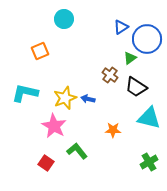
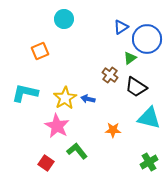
yellow star: rotated 10 degrees counterclockwise
pink star: moved 3 px right
